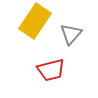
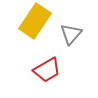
red trapezoid: moved 4 px left; rotated 16 degrees counterclockwise
